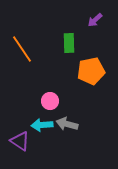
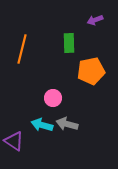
purple arrow: rotated 21 degrees clockwise
orange line: rotated 48 degrees clockwise
pink circle: moved 3 px right, 3 px up
cyan arrow: rotated 20 degrees clockwise
purple triangle: moved 6 px left
